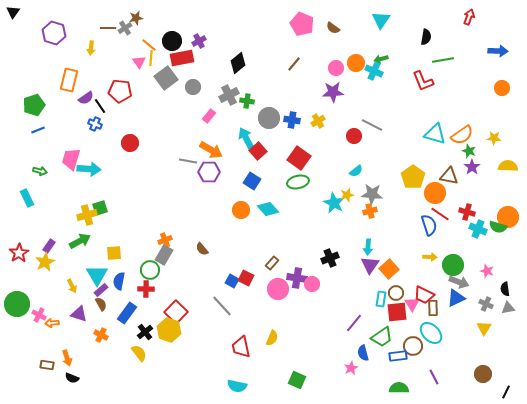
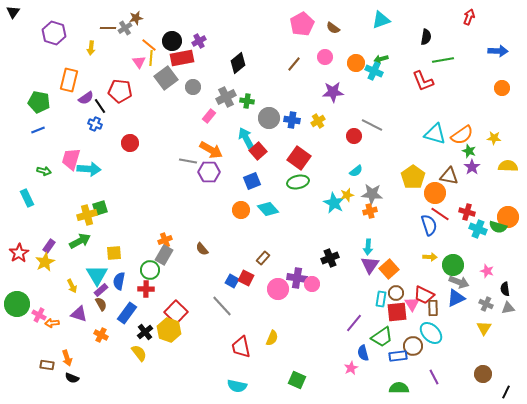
cyan triangle at (381, 20): rotated 36 degrees clockwise
pink pentagon at (302, 24): rotated 20 degrees clockwise
pink circle at (336, 68): moved 11 px left, 11 px up
gray cross at (229, 95): moved 3 px left, 2 px down
green pentagon at (34, 105): moved 5 px right, 3 px up; rotated 30 degrees clockwise
green arrow at (40, 171): moved 4 px right
blue square at (252, 181): rotated 36 degrees clockwise
brown rectangle at (272, 263): moved 9 px left, 5 px up
